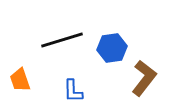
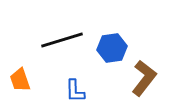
blue L-shape: moved 2 px right
